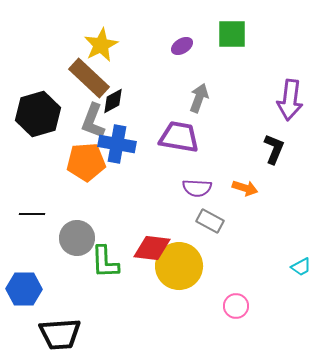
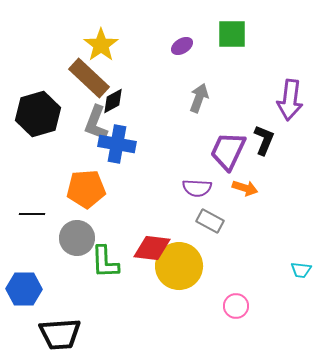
yellow star: rotated 8 degrees counterclockwise
gray L-shape: moved 3 px right, 2 px down
purple trapezoid: moved 49 px right, 14 px down; rotated 75 degrees counterclockwise
black L-shape: moved 10 px left, 9 px up
orange pentagon: moved 27 px down
cyan trapezoid: moved 3 px down; rotated 35 degrees clockwise
